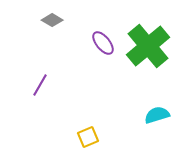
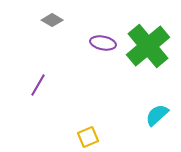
purple ellipse: rotated 40 degrees counterclockwise
purple line: moved 2 px left
cyan semicircle: rotated 25 degrees counterclockwise
